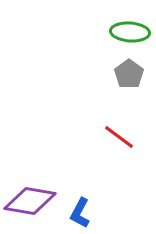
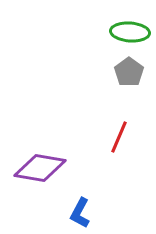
gray pentagon: moved 2 px up
red line: rotated 76 degrees clockwise
purple diamond: moved 10 px right, 33 px up
